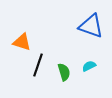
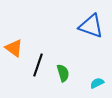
orange triangle: moved 8 px left, 6 px down; rotated 18 degrees clockwise
cyan semicircle: moved 8 px right, 17 px down
green semicircle: moved 1 px left, 1 px down
